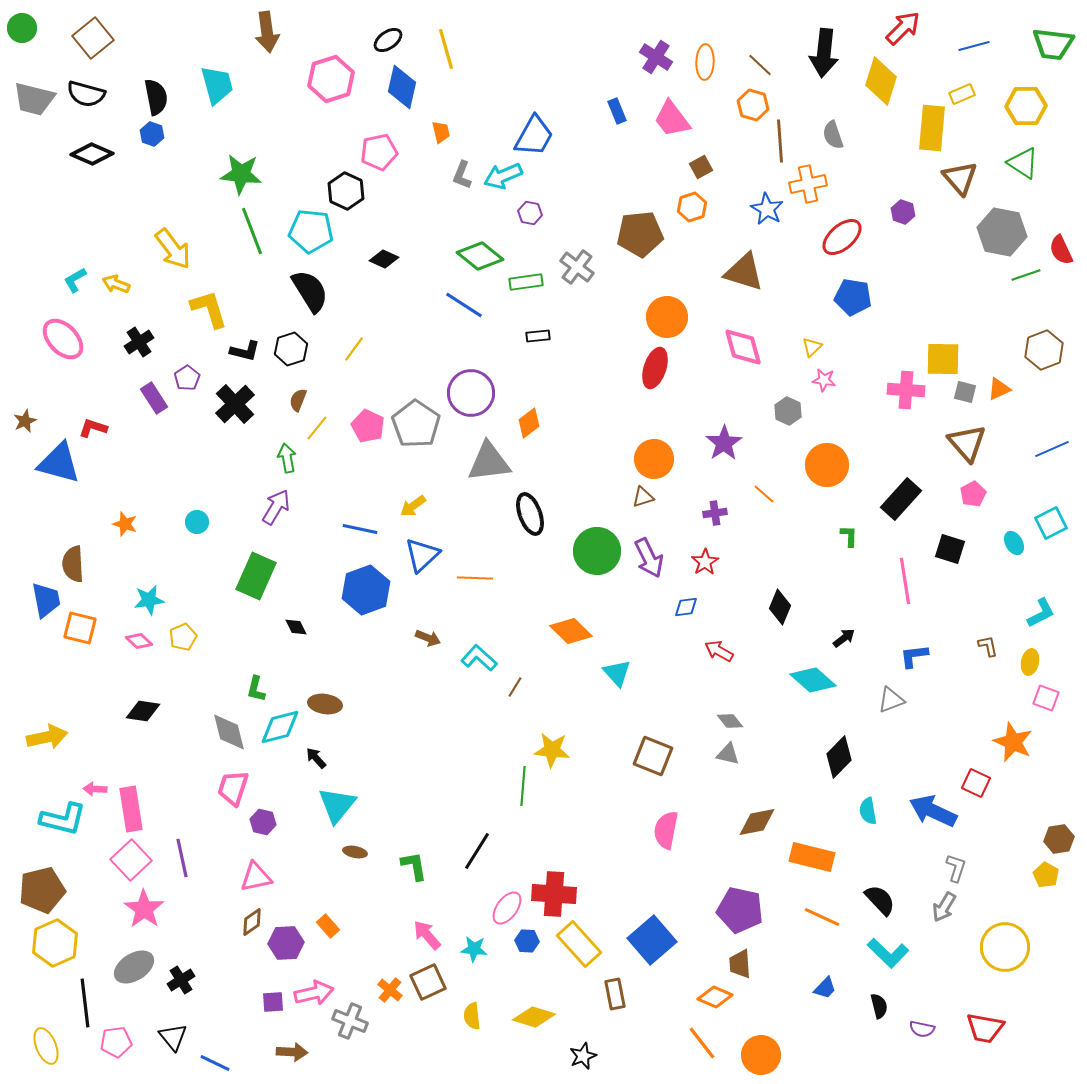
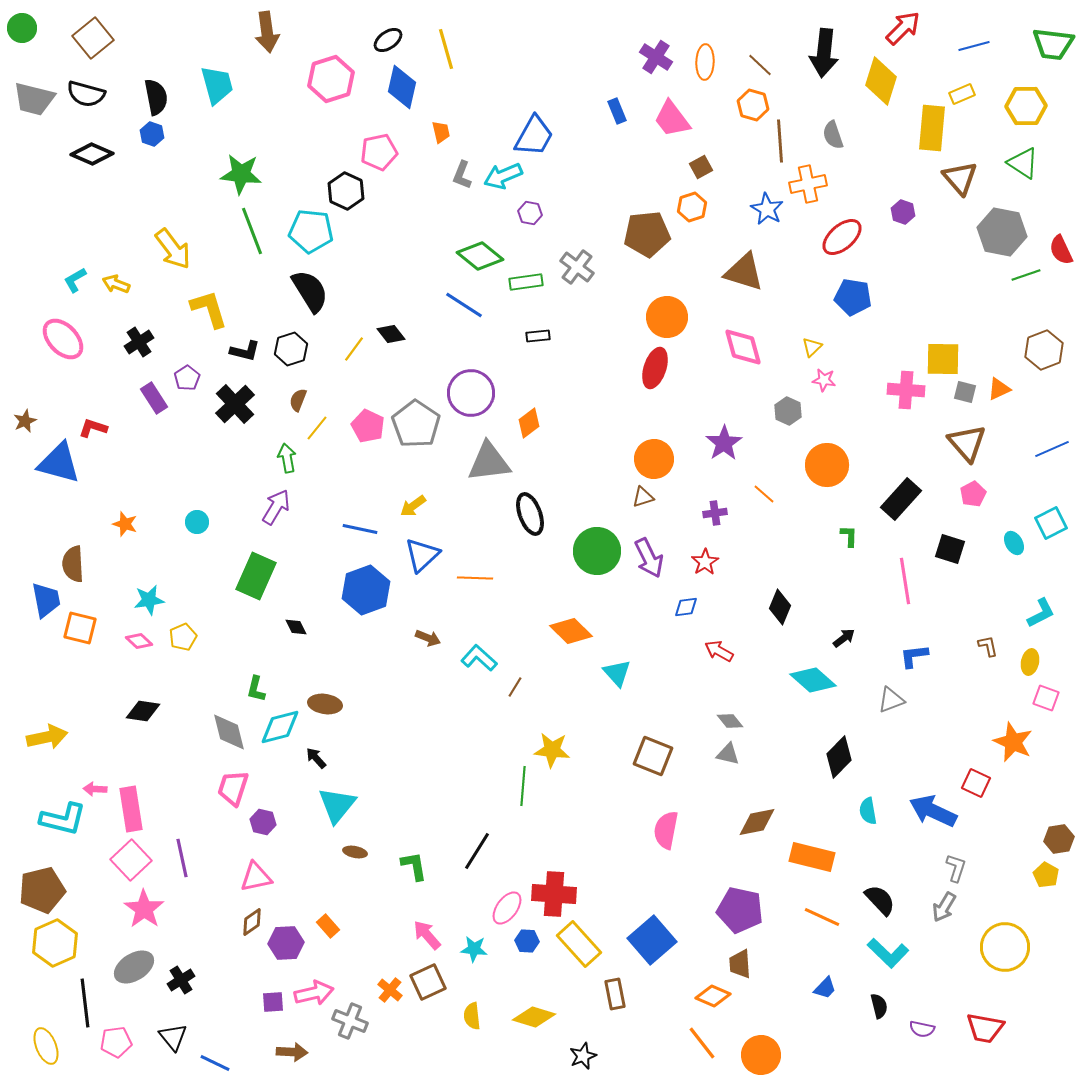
brown pentagon at (640, 234): moved 7 px right
black diamond at (384, 259): moved 7 px right, 75 px down; rotated 28 degrees clockwise
orange diamond at (715, 997): moved 2 px left, 1 px up
